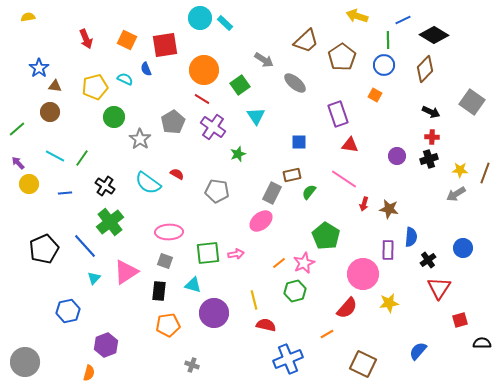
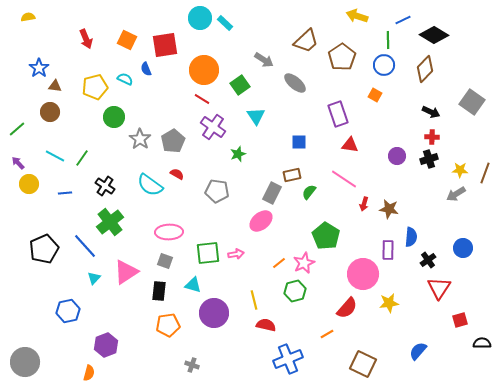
gray pentagon at (173, 122): moved 19 px down
cyan semicircle at (148, 183): moved 2 px right, 2 px down
